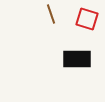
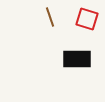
brown line: moved 1 px left, 3 px down
